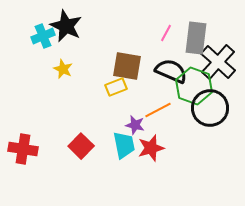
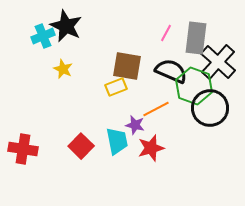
orange line: moved 2 px left, 1 px up
cyan trapezoid: moved 7 px left, 4 px up
